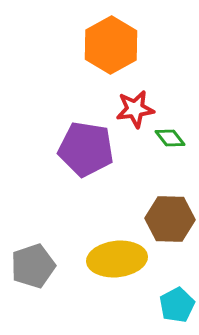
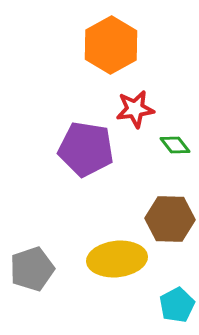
green diamond: moved 5 px right, 7 px down
gray pentagon: moved 1 px left, 3 px down
